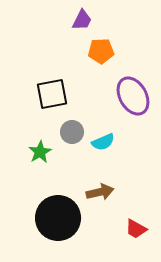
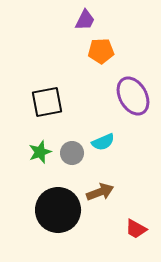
purple trapezoid: moved 3 px right
black square: moved 5 px left, 8 px down
gray circle: moved 21 px down
green star: rotated 10 degrees clockwise
brown arrow: rotated 8 degrees counterclockwise
black circle: moved 8 px up
